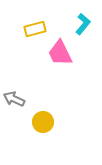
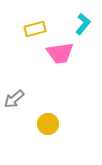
pink trapezoid: rotated 72 degrees counterclockwise
gray arrow: rotated 65 degrees counterclockwise
yellow circle: moved 5 px right, 2 px down
